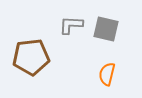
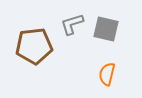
gray L-shape: moved 1 px right, 1 px up; rotated 20 degrees counterclockwise
brown pentagon: moved 3 px right, 11 px up
